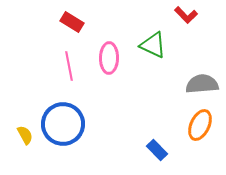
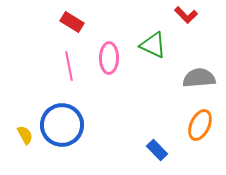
gray semicircle: moved 3 px left, 6 px up
blue circle: moved 1 px left, 1 px down
